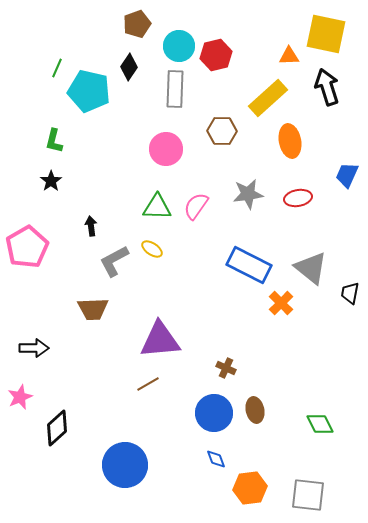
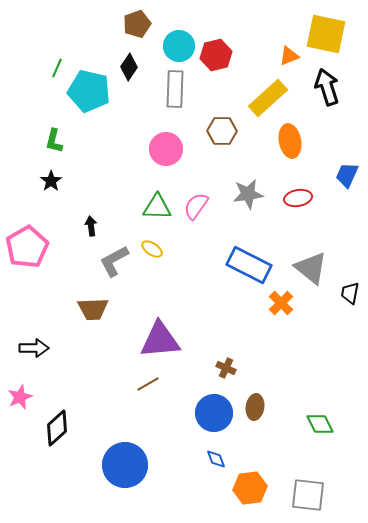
orange triangle at (289, 56): rotated 20 degrees counterclockwise
brown ellipse at (255, 410): moved 3 px up; rotated 20 degrees clockwise
